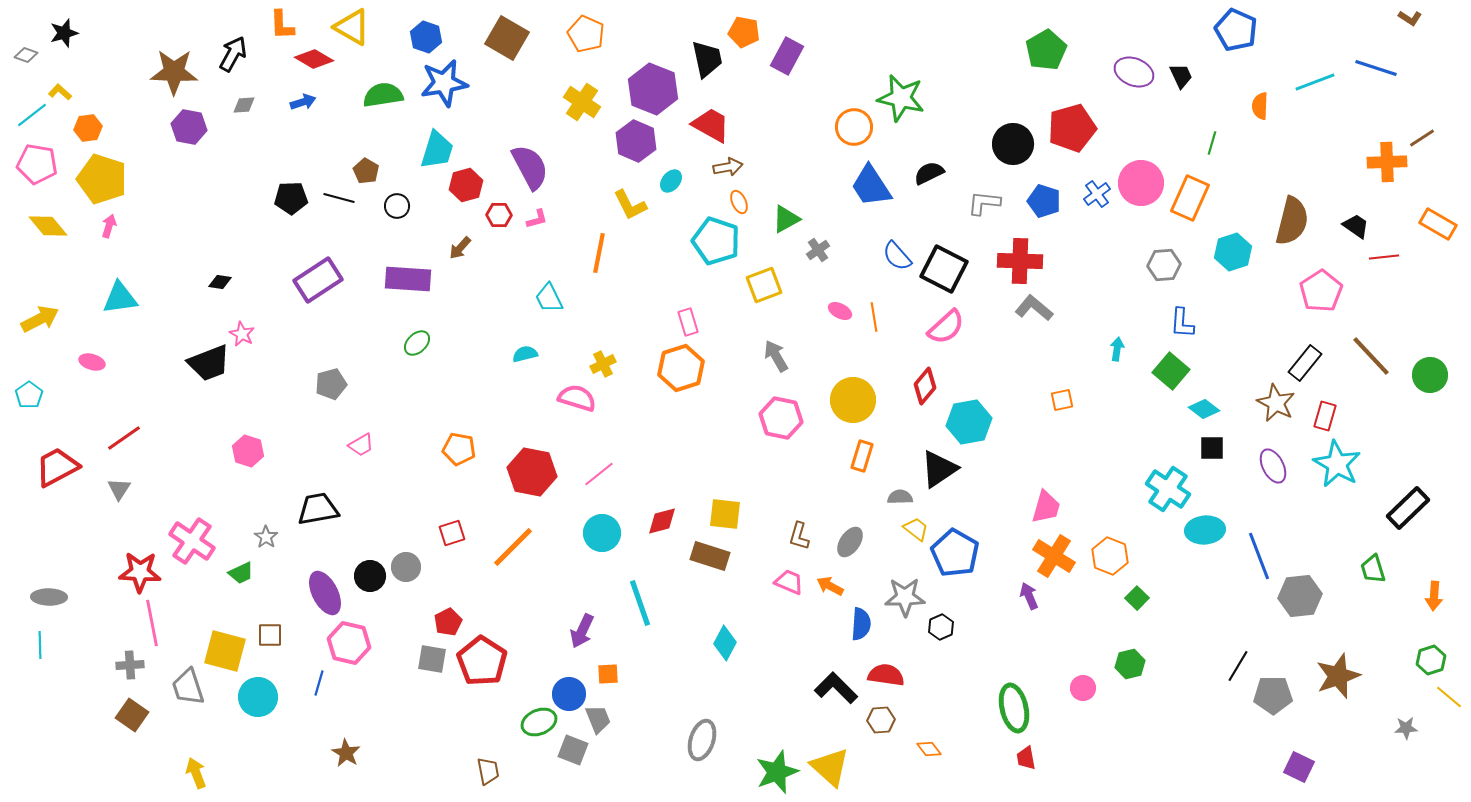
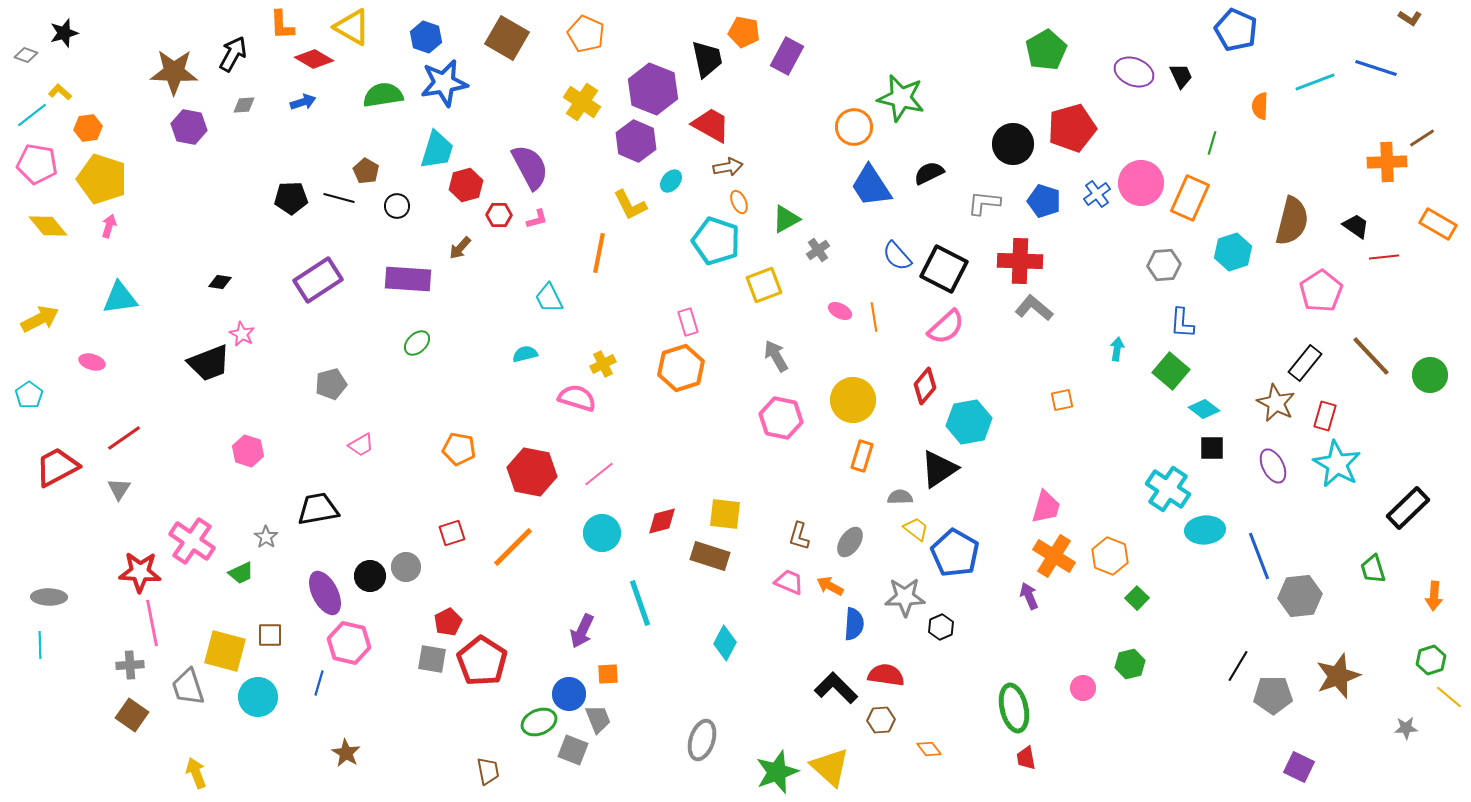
blue semicircle at (861, 624): moved 7 px left
